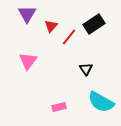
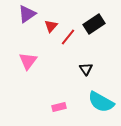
purple triangle: rotated 24 degrees clockwise
red line: moved 1 px left
